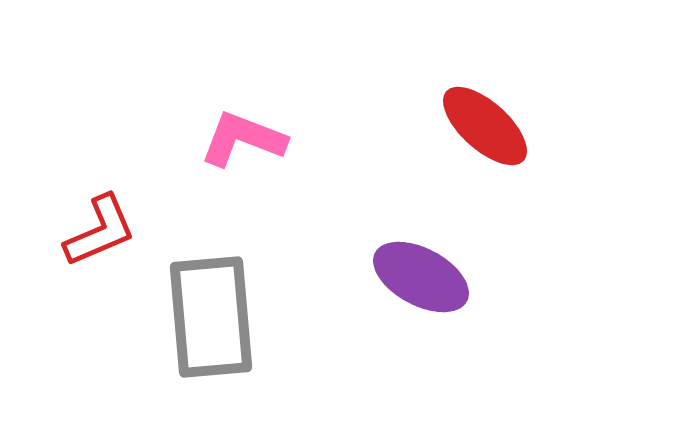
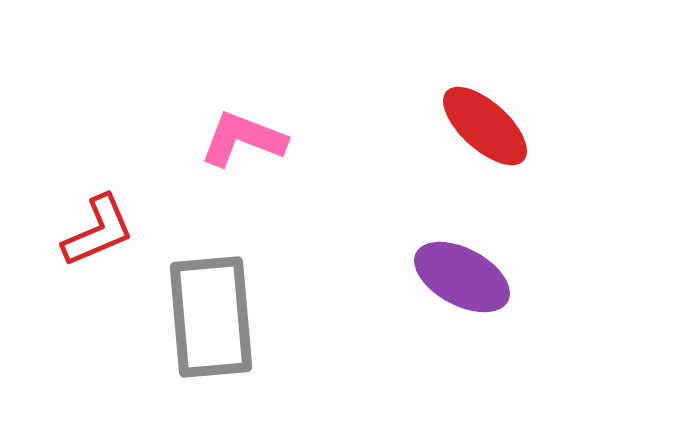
red L-shape: moved 2 px left
purple ellipse: moved 41 px right
